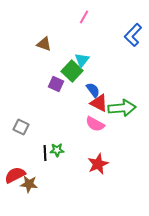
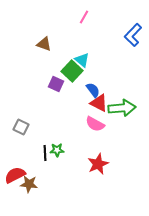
cyan triangle: rotated 28 degrees counterclockwise
